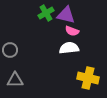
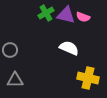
pink semicircle: moved 11 px right, 14 px up
white semicircle: rotated 30 degrees clockwise
